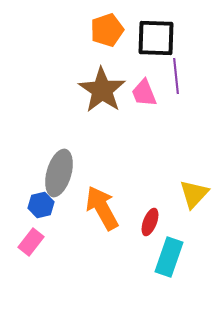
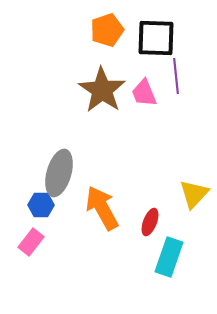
blue hexagon: rotated 15 degrees clockwise
